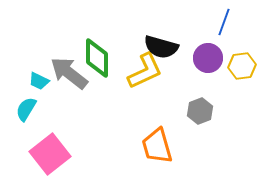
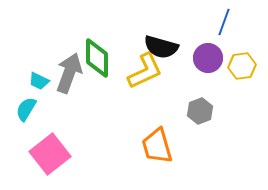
gray arrow: rotated 72 degrees clockwise
